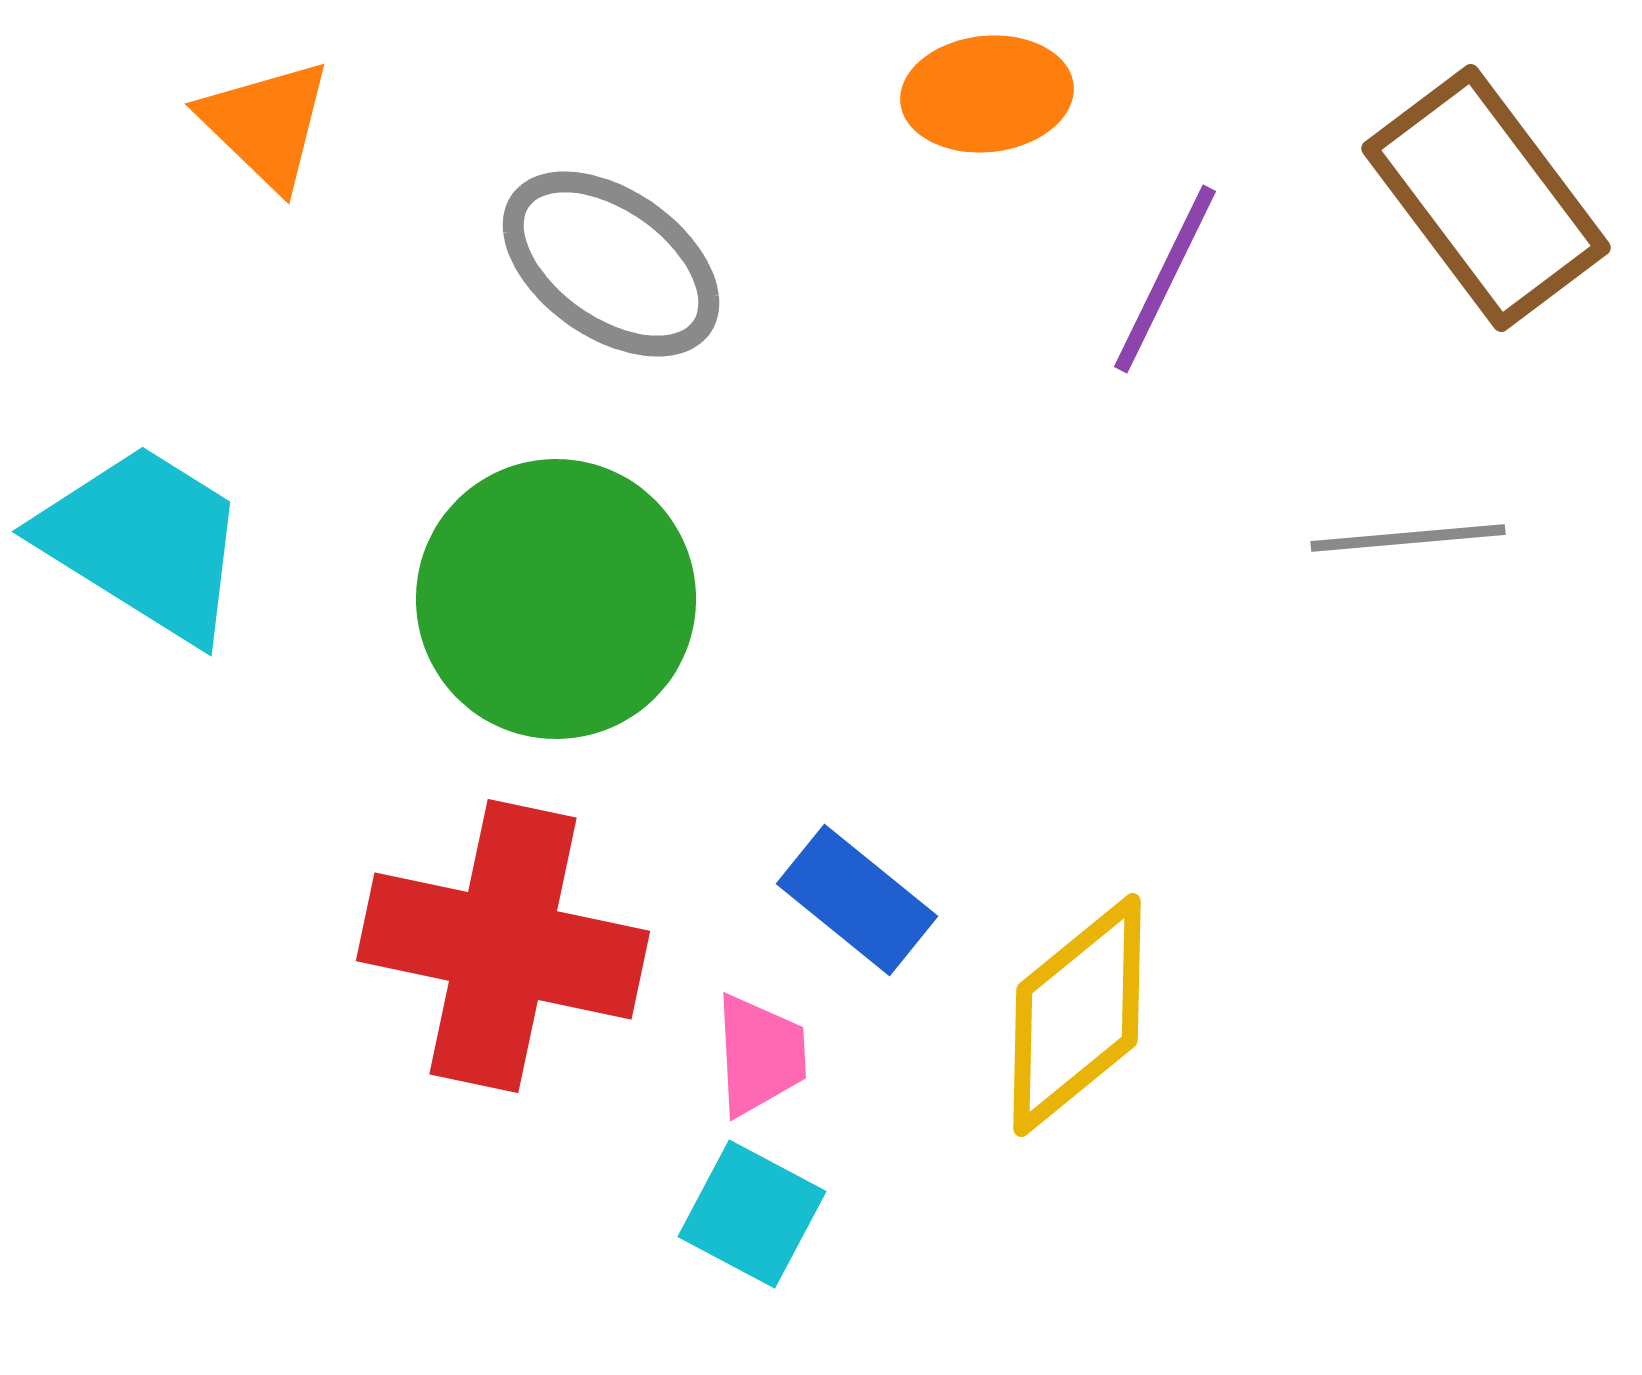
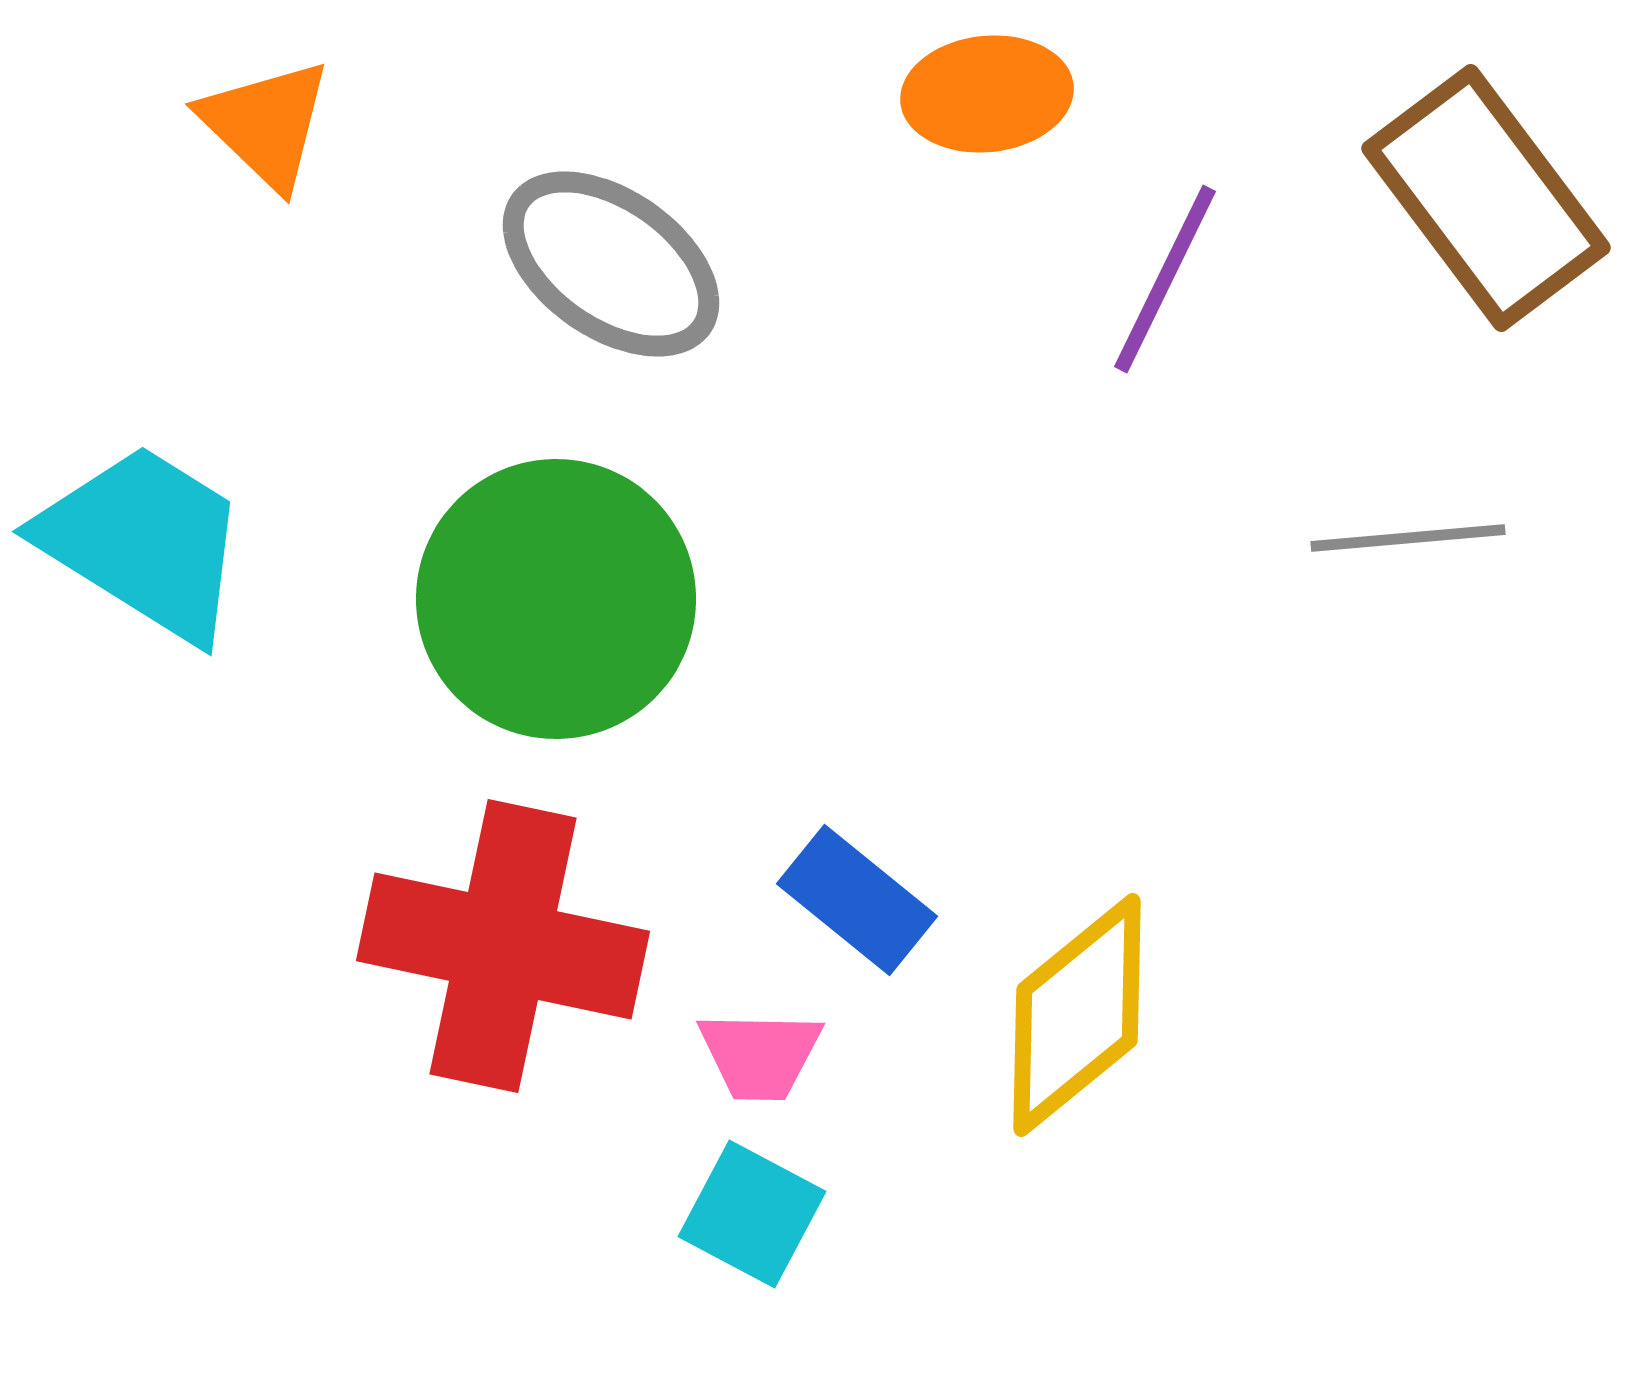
pink trapezoid: rotated 94 degrees clockwise
